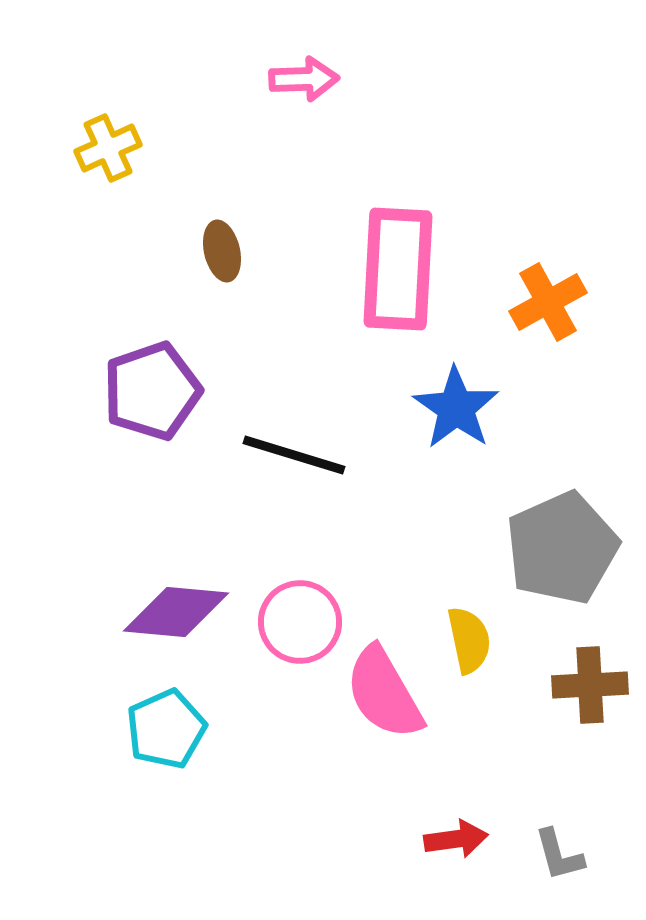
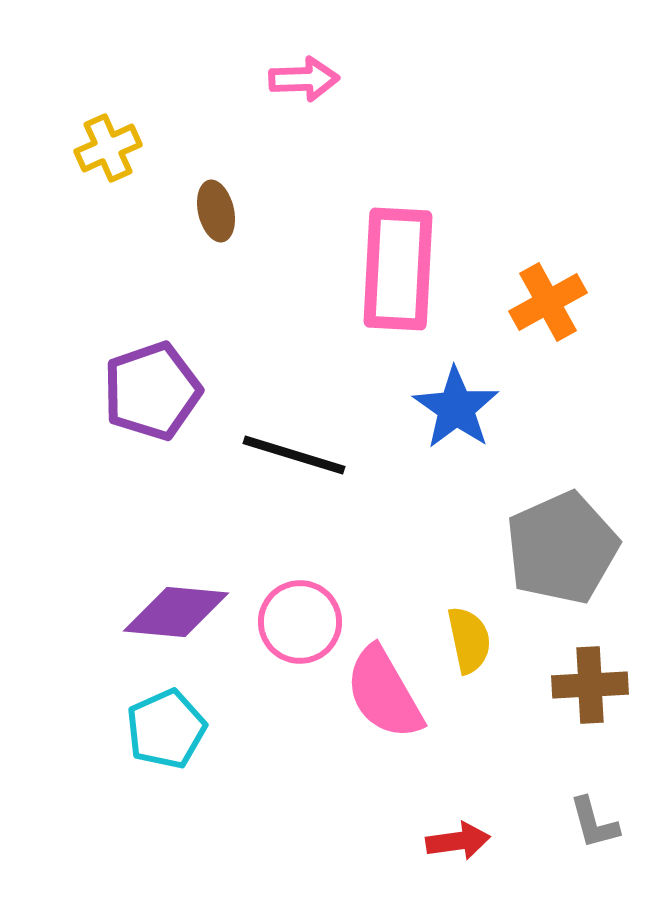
brown ellipse: moved 6 px left, 40 px up
red arrow: moved 2 px right, 2 px down
gray L-shape: moved 35 px right, 32 px up
